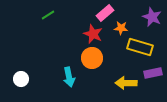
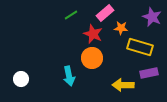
green line: moved 23 px right
purple rectangle: moved 4 px left
cyan arrow: moved 1 px up
yellow arrow: moved 3 px left, 2 px down
